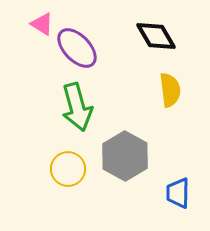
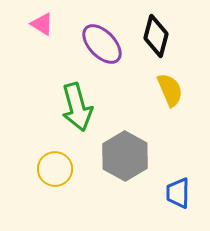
black diamond: rotated 45 degrees clockwise
purple ellipse: moved 25 px right, 4 px up
yellow semicircle: rotated 16 degrees counterclockwise
yellow circle: moved 13 px left
